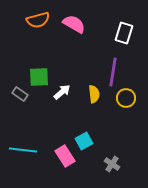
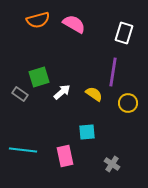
green square: rotated 15 degrees counterclockwise
yellow semicircle: rotated 48 degrees counterclockwise
yellow circle: moved 2 px right, 5 px down
cyan square: moved 3 px right, 9 px up; rotated 24 degrees clockwise
pink rectangle: rotated 20 degrees clockwise
